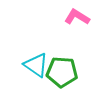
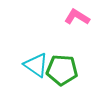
green pentagon: moved 2 px up
